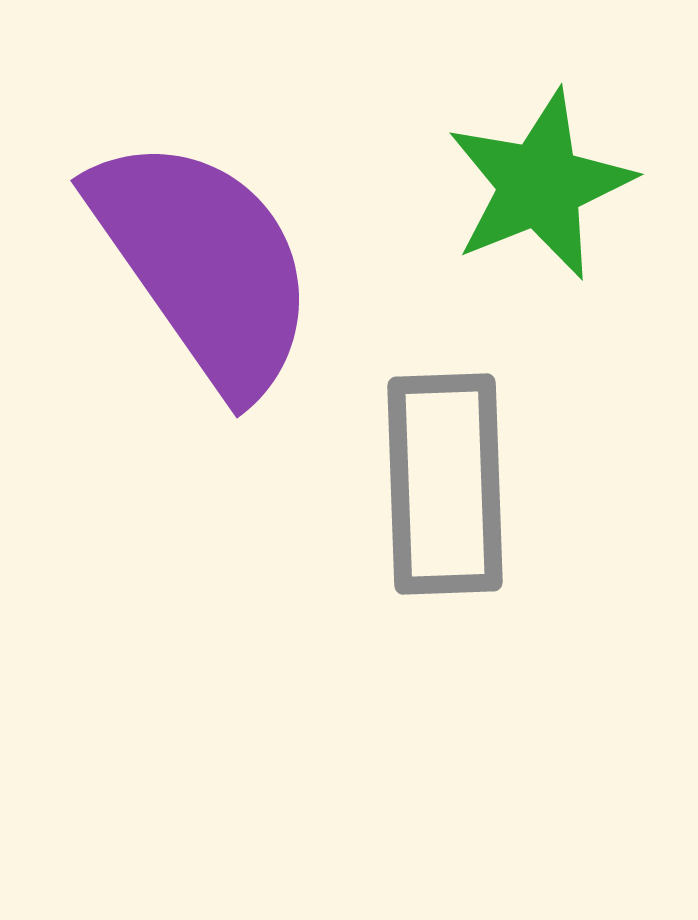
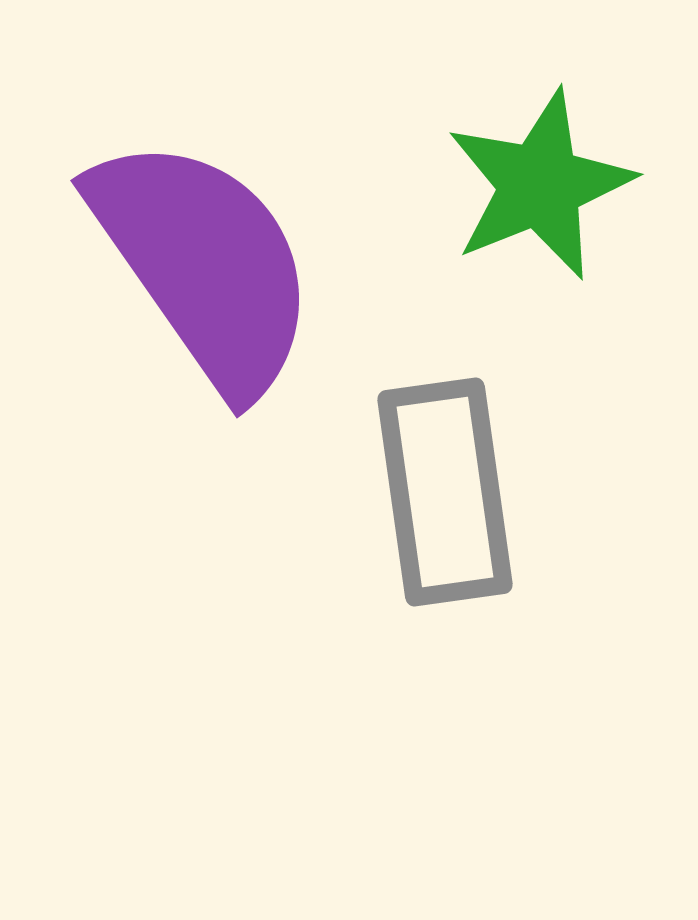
gray rectangle: moved 8 px down; rotated 6 degrees counterclockwise
